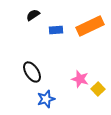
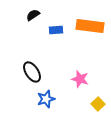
orange rectangle: rotated 32 degrees clockwise
yellow square: moved 15 px down
